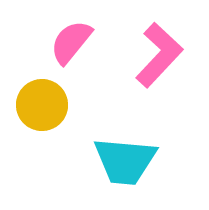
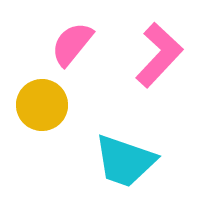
pink semicircle: moved 1 px right, 2 px down
cyan trapezoid: rotated 14 degrees clockwise
